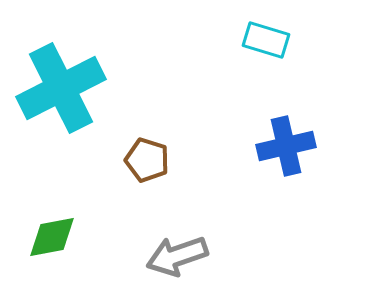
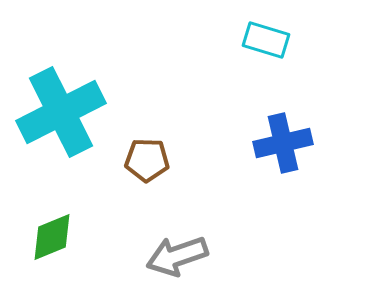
cyan cross: moved 24 px down
blue cross: moved 3 px left, 3 px up
brown pentagon: rotated 15 degrees counterclockwise
green diamond: rotated 12 degrees counterclockwise
